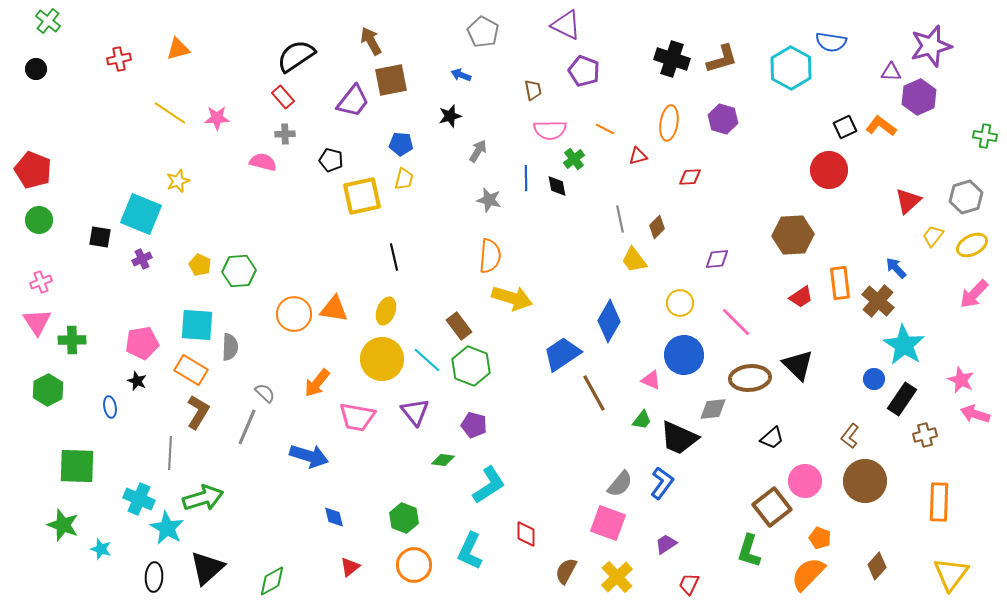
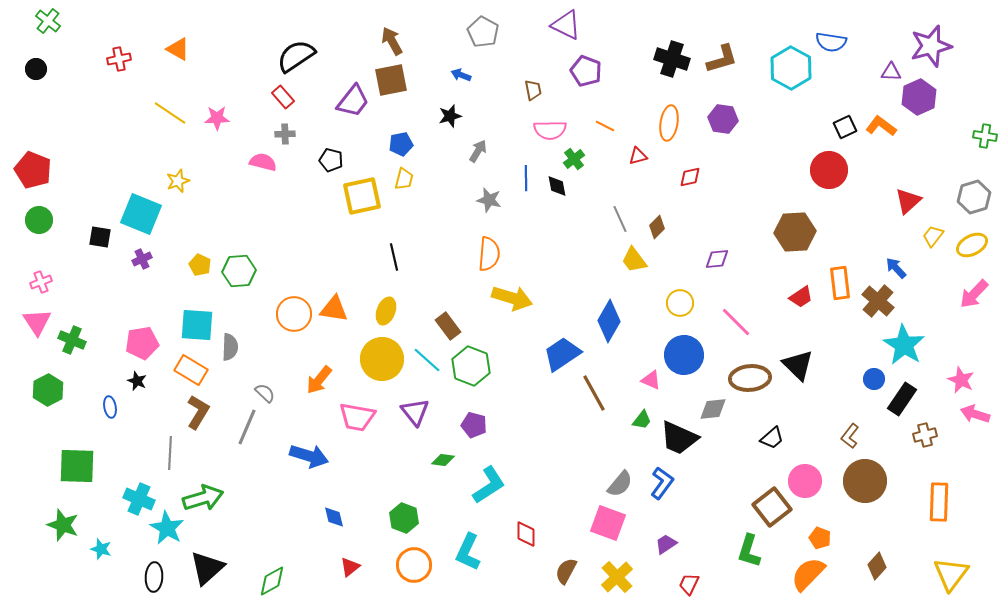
brown arrow at (371, 41): moved 21 px right
orange triangle at (178, 49): rotated 45 degrees clockwise
purple pentagon at (584, 71): moved 2 px right
purple hexagon at (723, 119): rotated 8 degrees counterclockwise
orange line at (605, 129): moved 3 px up
blue pentagon at (401, 144): rotated 15 degrees counterclockwise
red diamond at (690, 177): rotated 10 degrees counterclockwise
gray hexagon at (966, 197): moved 8 px right
gray line at (620, 219): rotated 12 degrees counterclockwise
brown hexagon at (793, 235): moved 2 px right, 3 px up
orange semicircle at (490, 256): moved 1 px left, 2 px up
brown rectangle at (459, 326): moved 11 px left
green cross at (72, 340): rotated 24 degrees clockwise
orange arrow at (317, 383): moved 2 px right, 3 px up
cyan L-shape at (470, 551): moved 2 px left, 1 px down
